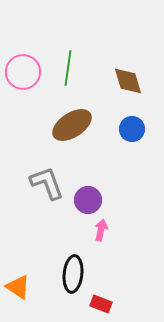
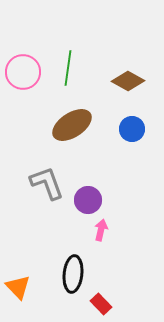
brown diamond: rotated 44 degrees counterclockwise
orange triangle: rotated 12 degrees clockwise
red rectangle: rotated 25 degrees clockwise
